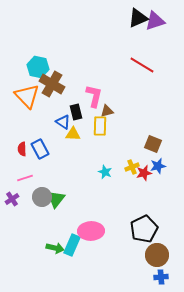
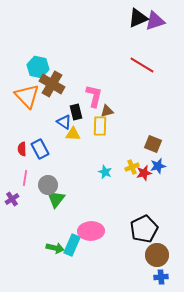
blue triangle: moved 1 px right
pink line: rotated 63 degrees counterclockwise
gray circle: moved 6 px right, 12 px up
